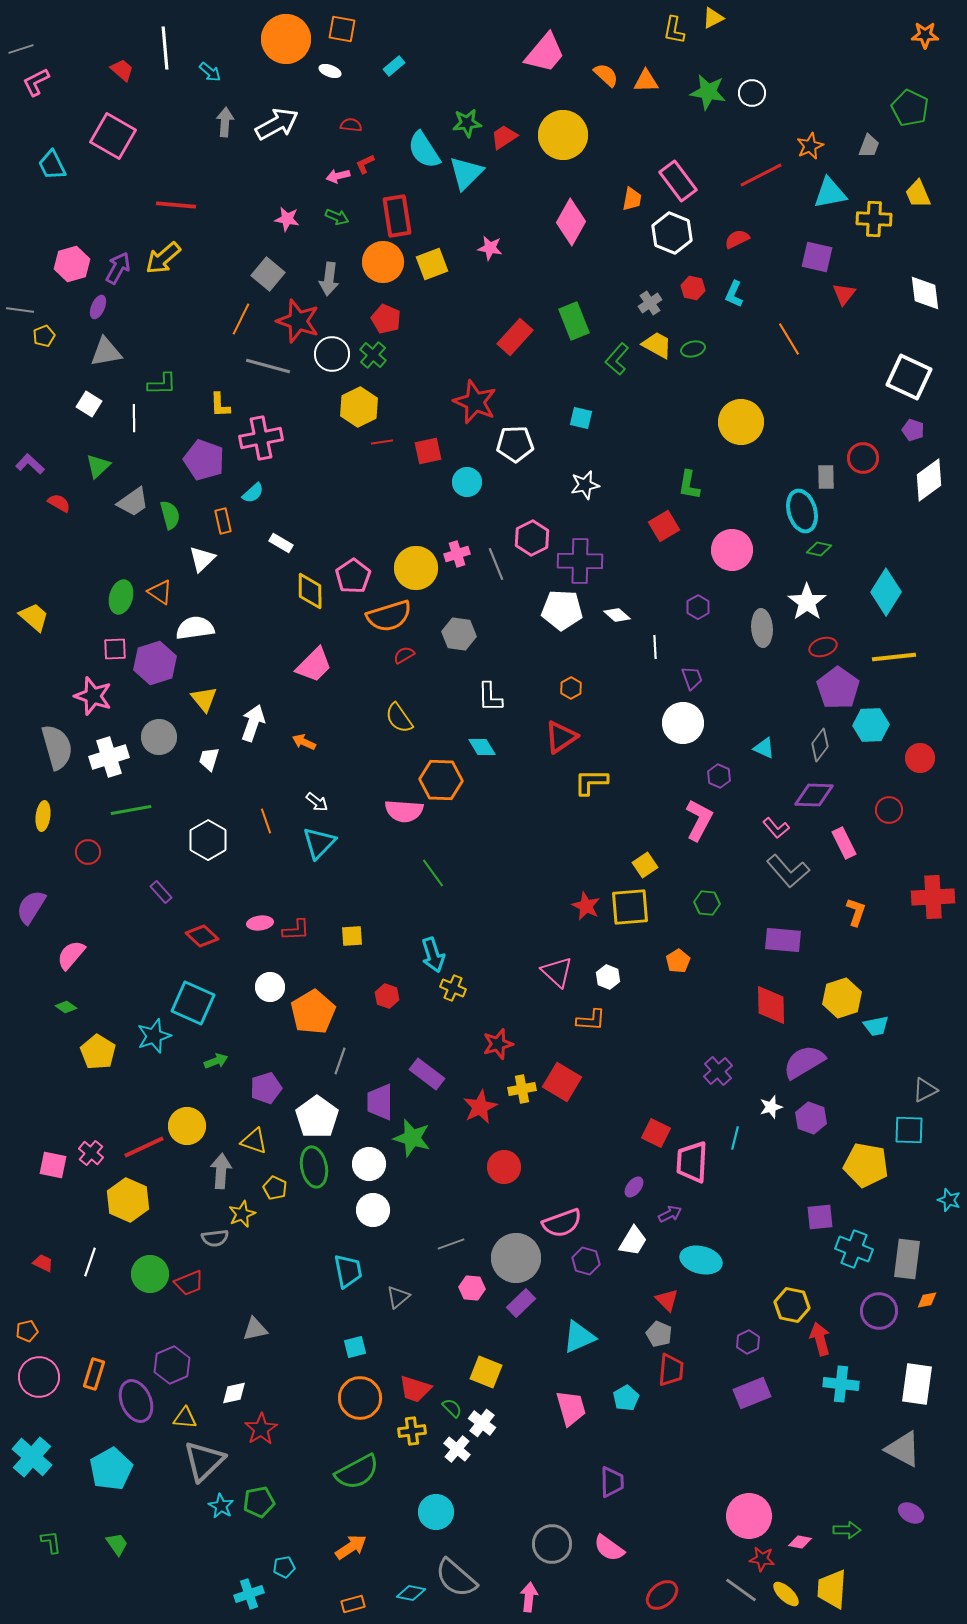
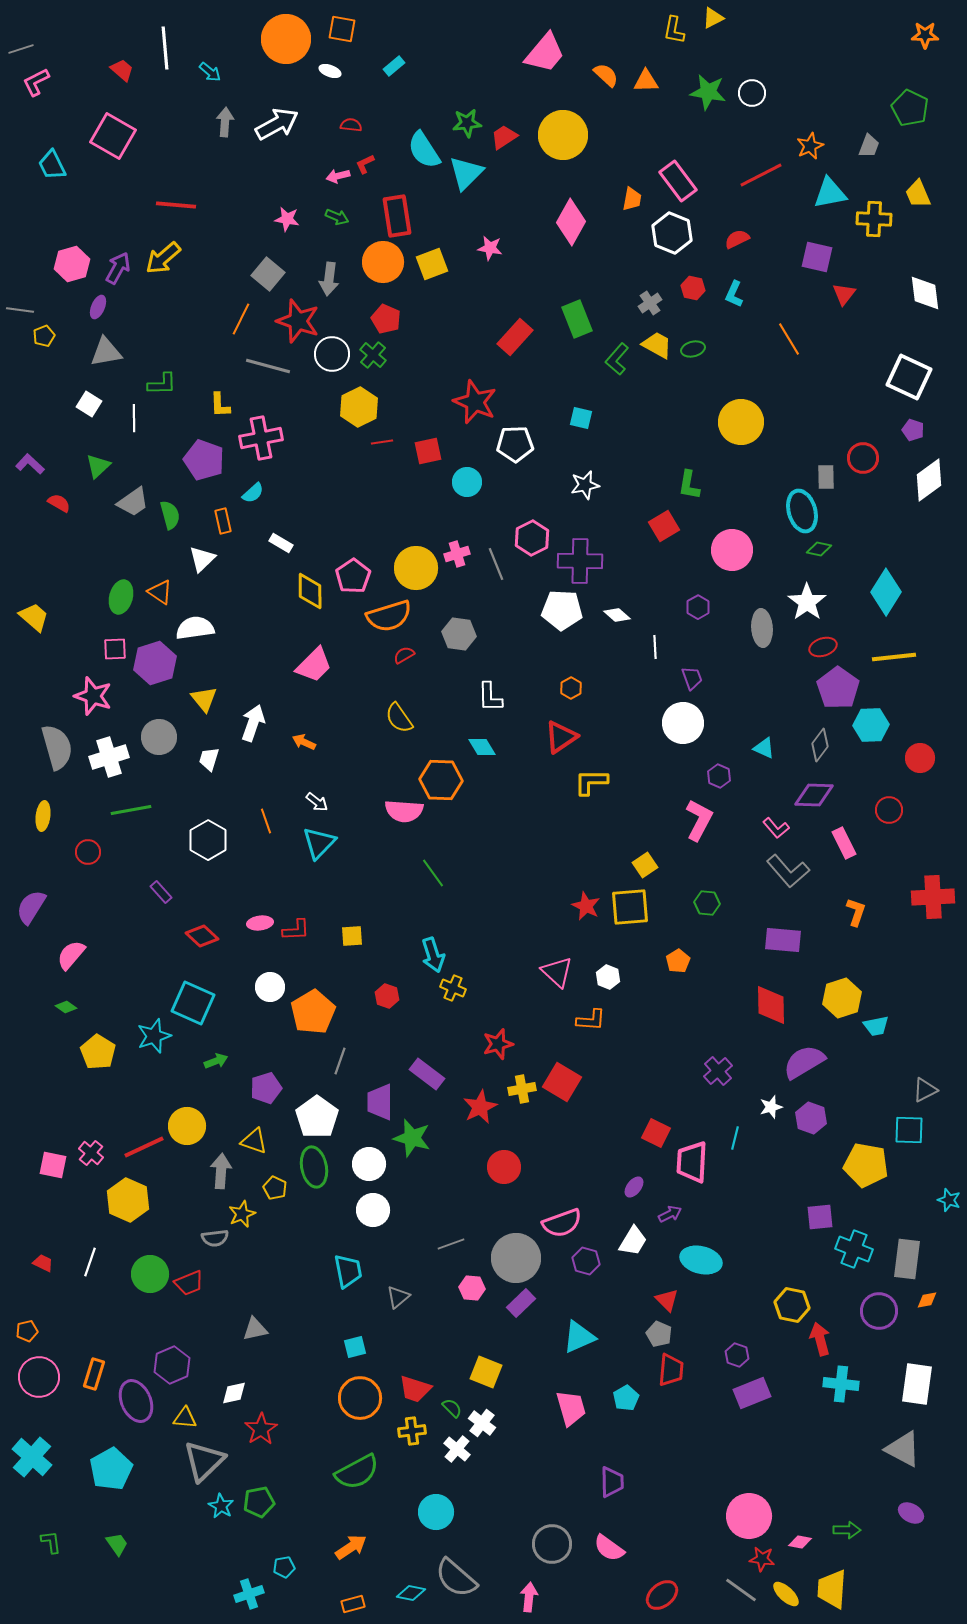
green rectangle at (574, 321): moved 3 px right, 2 px up
purple hexagon at (748, 1342): moved 11 px left, 13 px down; rotated 15 degrees counterclockwise
